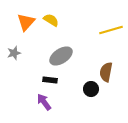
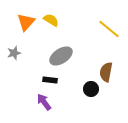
yellow line: moved 2 px left, 1 px up; rotated 55 degrees clockwise
